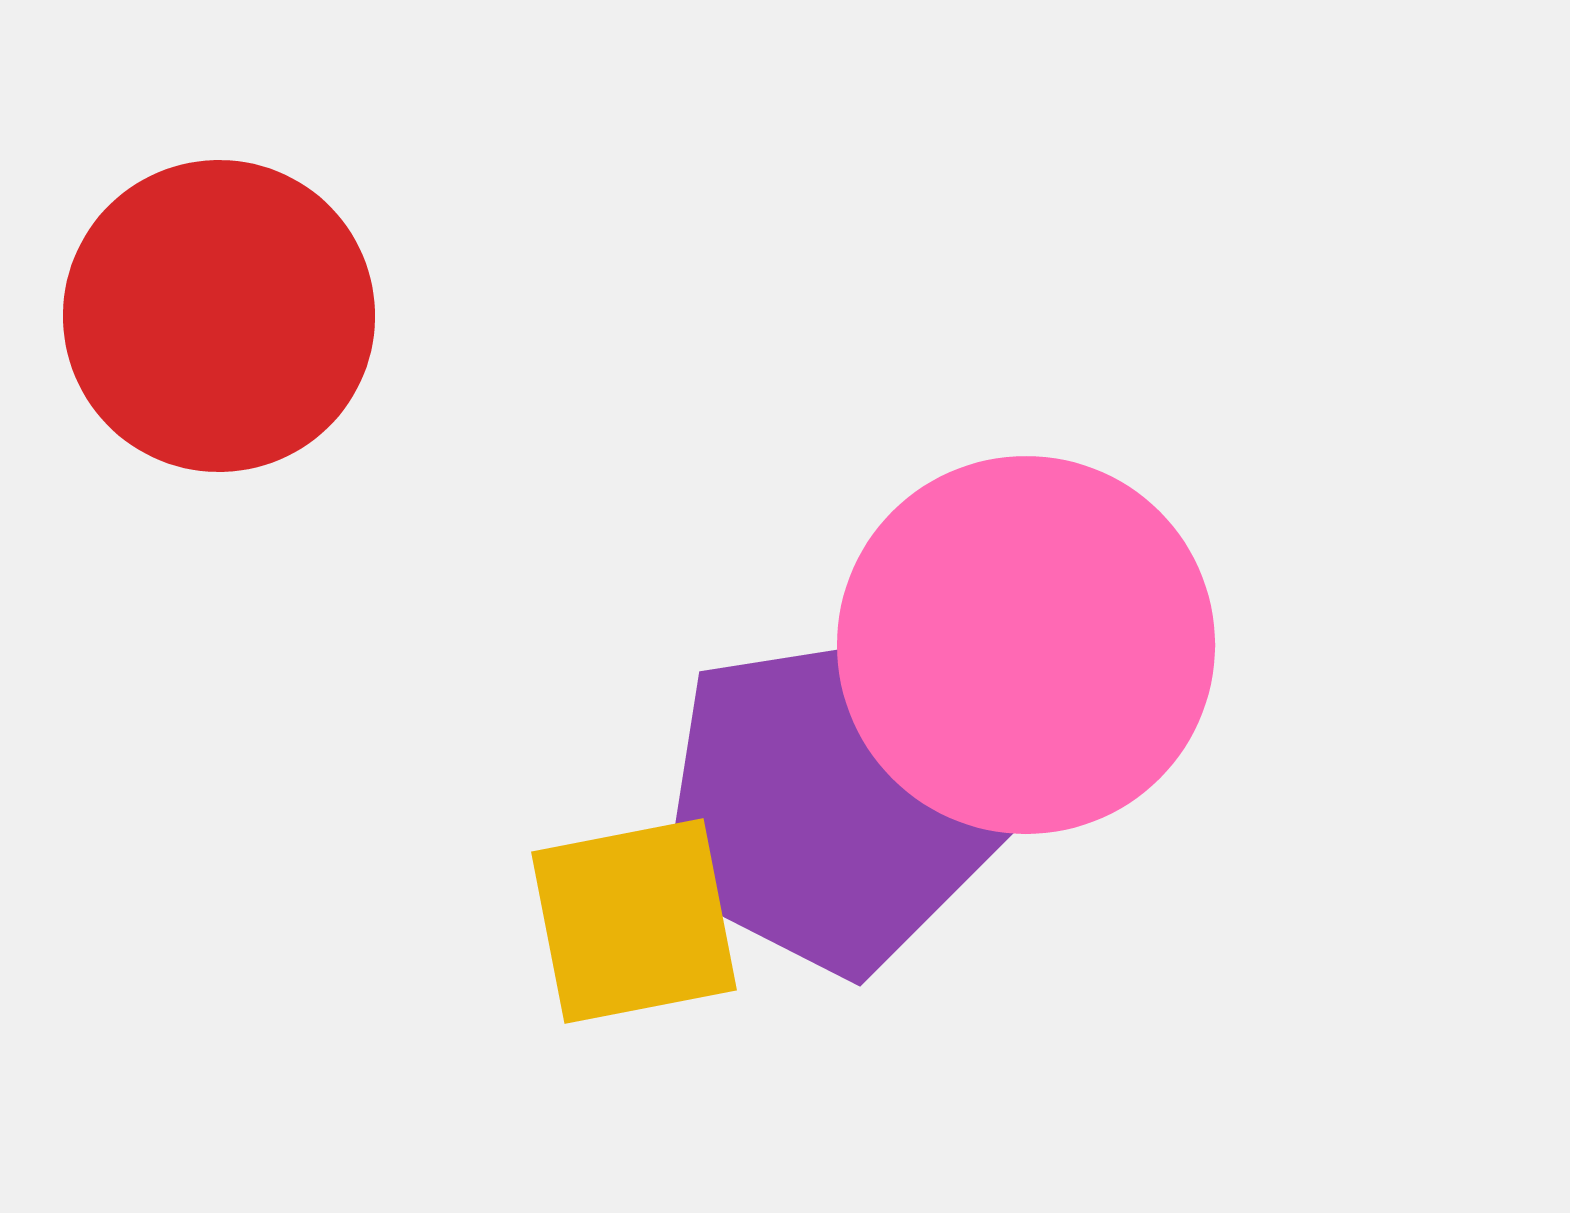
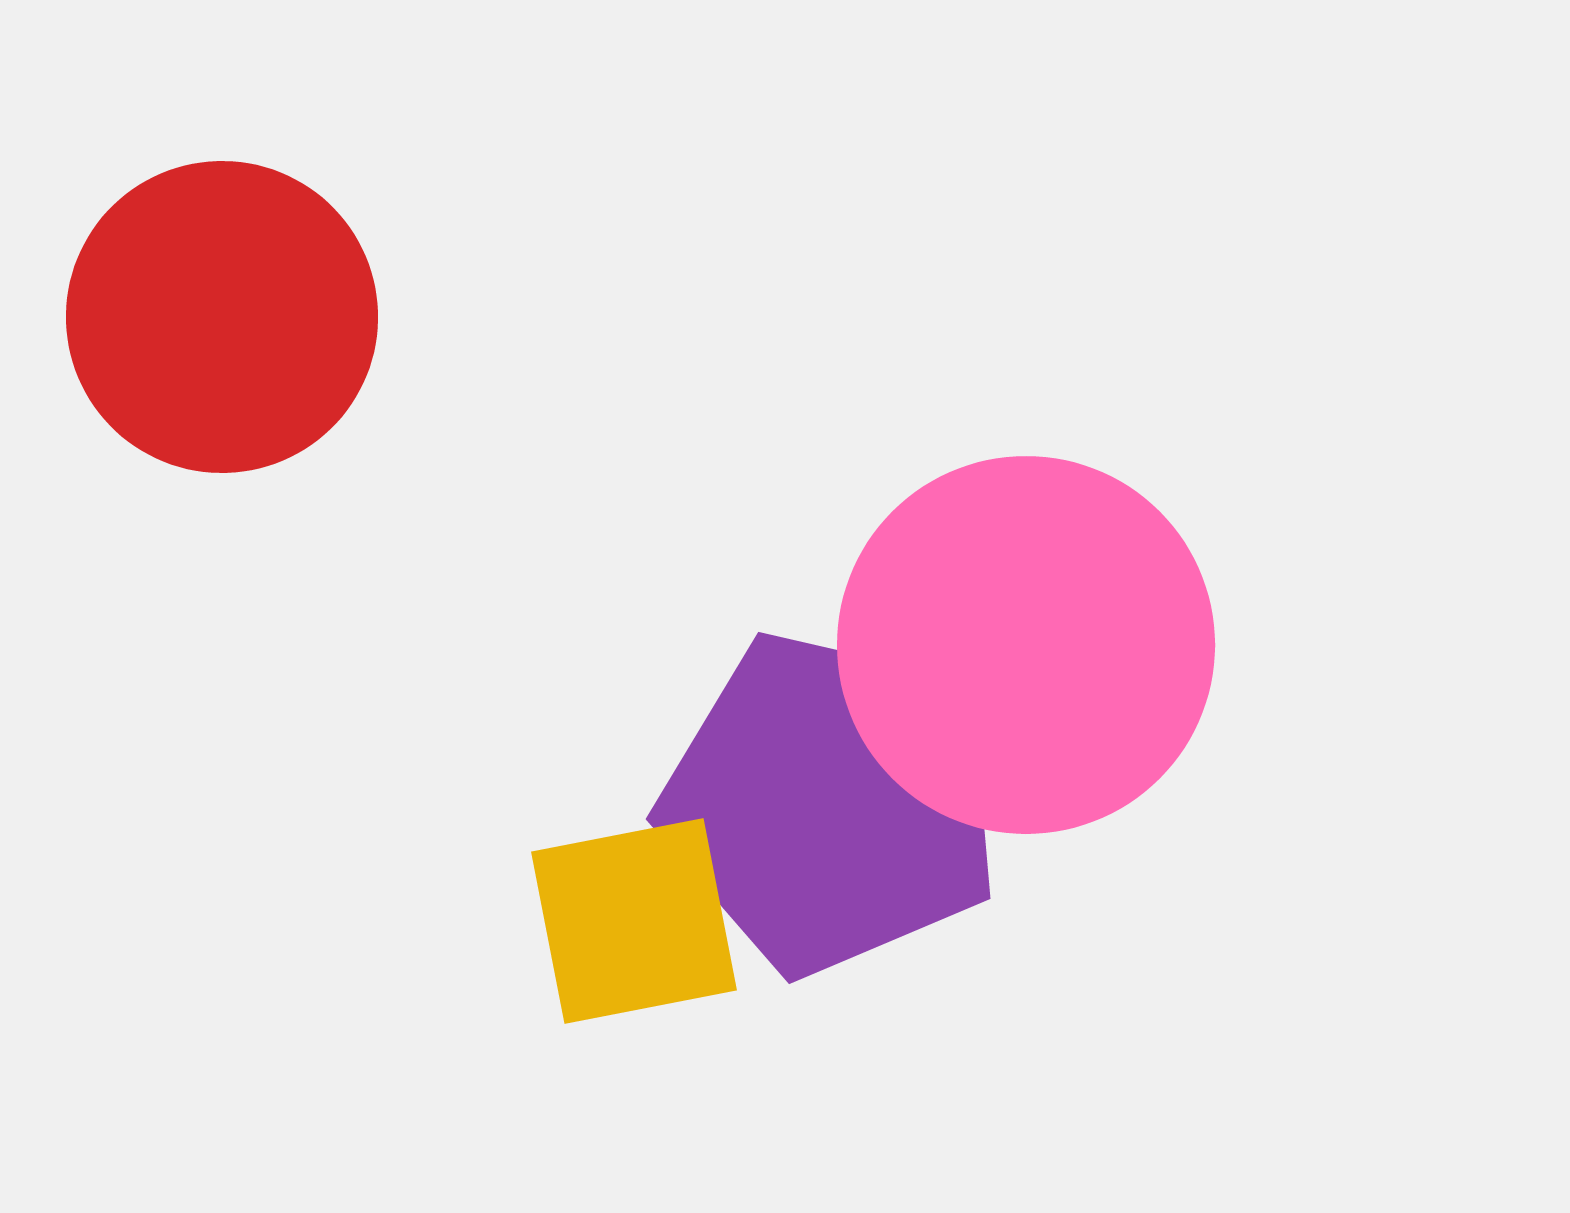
red circle: moved 3 px right, 1 px down
purple pentagon: rotated 22 degrees clockwise
